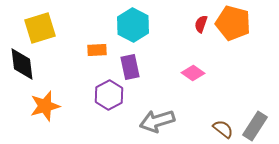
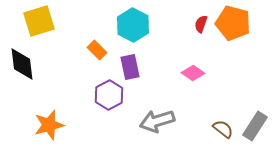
yellow square: moved 1 px left, 7 px up
orange rectangle: rotated 48 degrees clockwise
orange star: moved 4 px right, 19 px down
